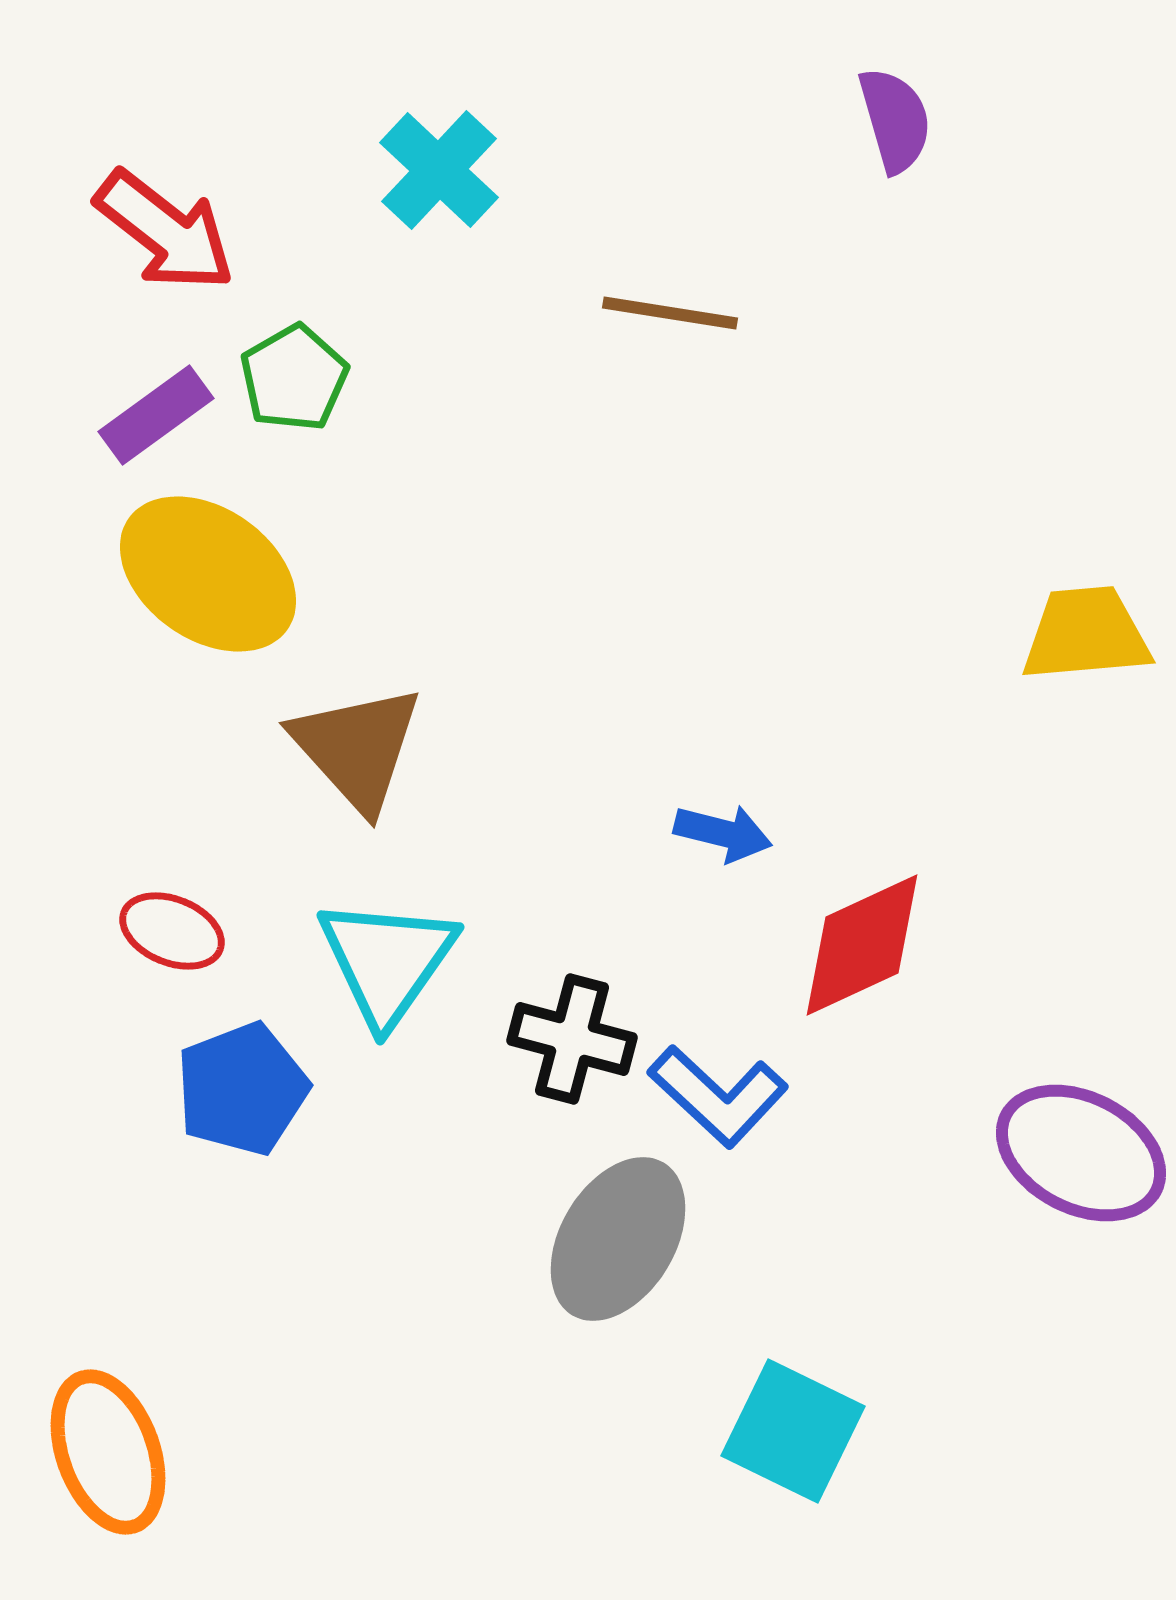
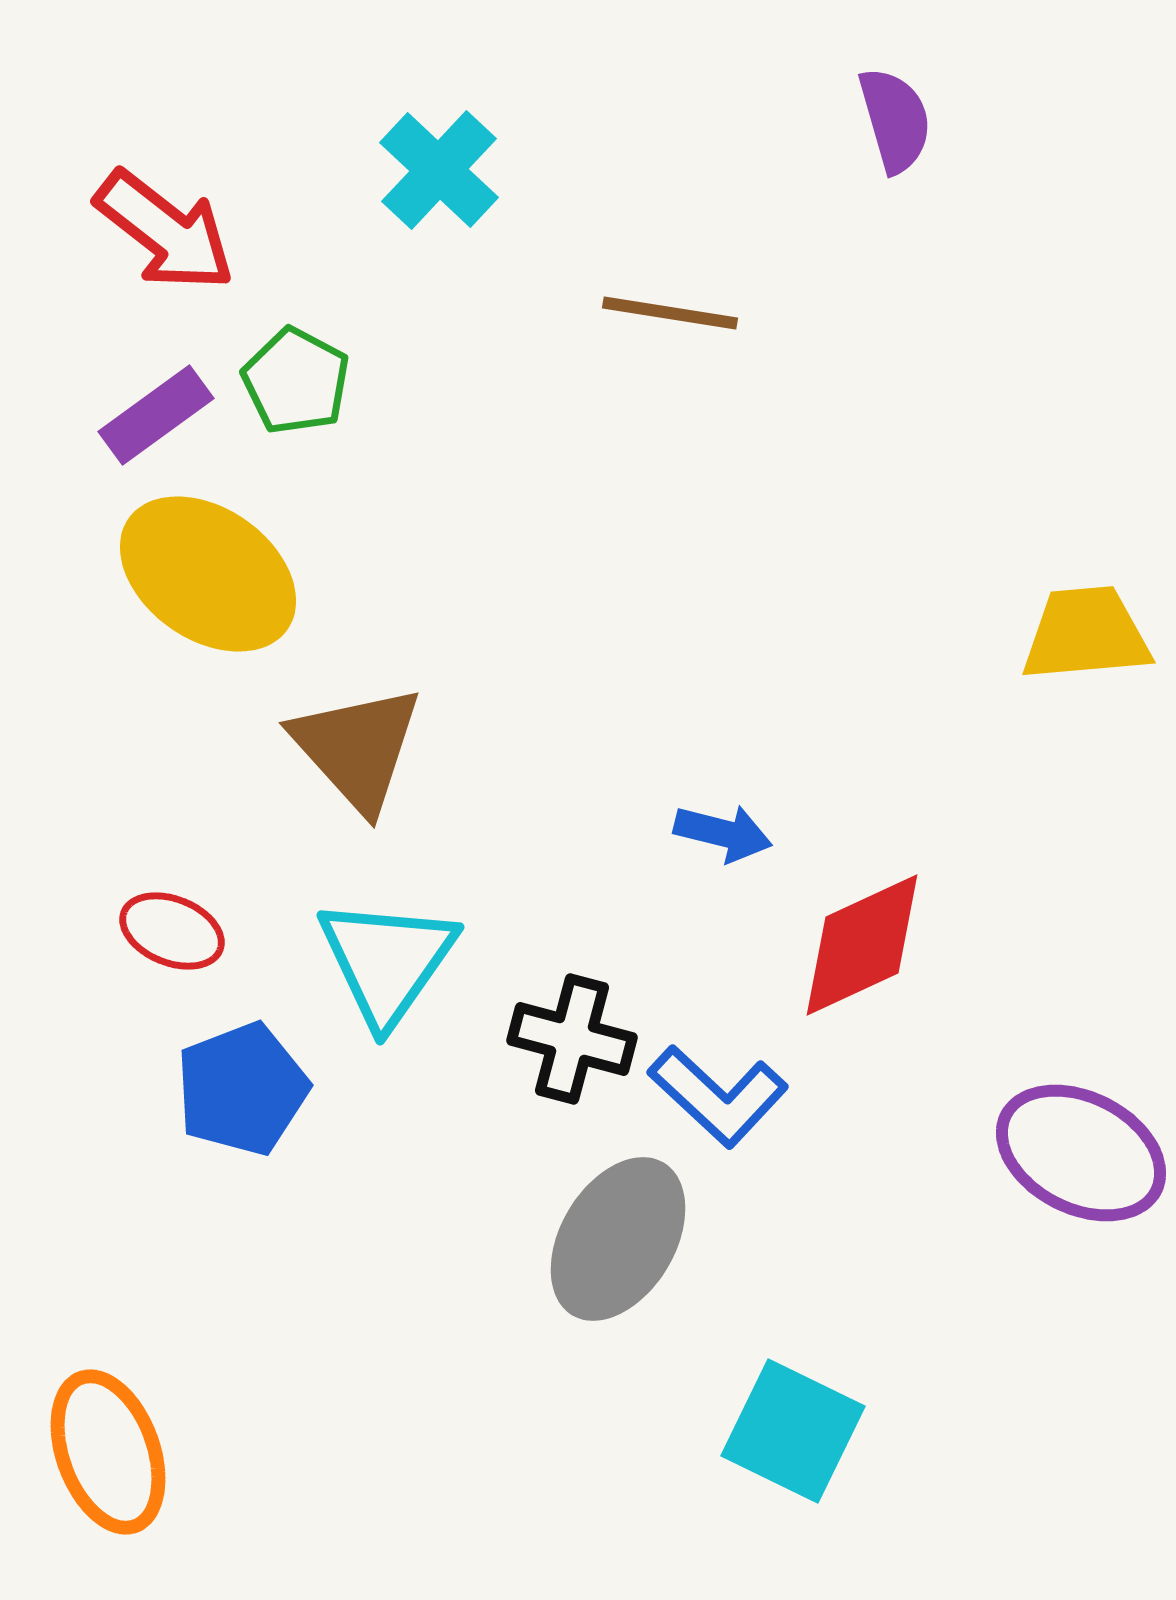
green pentagon: moved 2 px right, 3 px down; rotated 14 degrees counterclockwise
